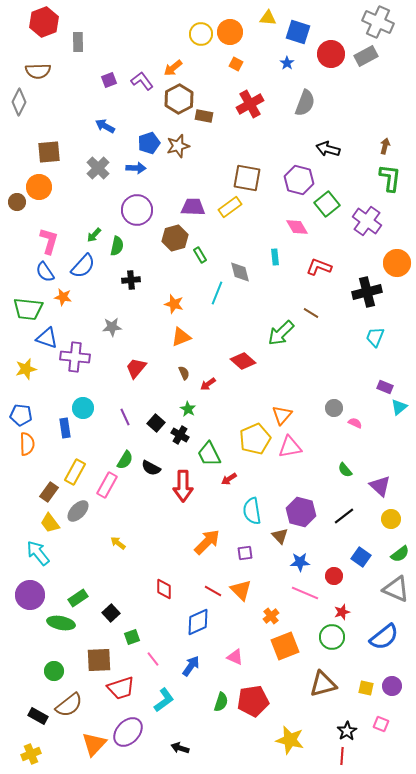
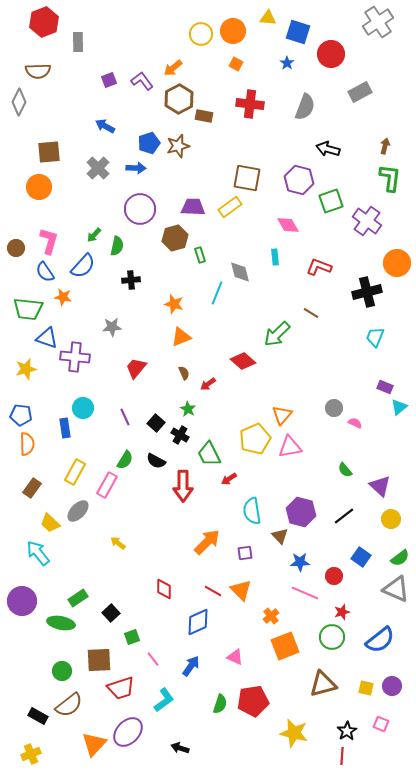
gray cross at (378, 22): rotated 32 degrees clockwise
orange circle at (230, 32): moved 3 px right, 1 px up
gray rectangle at (366, 56): moved 6 px left, 36 px down
gray semicircle at (305, 103): moved 4 px down
red cross at (250, 104): rotated 36 degrees clockwise
brown circle at (17, 202): moved 1 px left, 46 px down
green square at (327, 204): moved 4 px right, 3 px up; rotated 20 degrees clockwise
purple circle at (137, 210): moved 3 px right, 1 px up
pink diamond at (297, 227): moved 9 px left, 2 px up
green rectangle at (200, 255): rotated 14 degrees clockwise
green arrow at (281, 333): moved 4 px left, 1 px down
black semicircle at (151, 468): moved 5 px right, 7 px up
brown rectangle at (49, 492): moved 17 px left, 4 px up
yellow trapezoid at (50, 523): rotated 10 degrees counterclockwise
green semicircle at (400, 554): moved 4 px down
purple circle at (30, 595): moved 8 px left, 6 px down
blue semicircle at (384, 637): moved 4 px left, 3 px down
green circle at (54, 671): moved 8 px right
green semicircle at (221, 702): moved 1 px left, 2 px down
yellow star at (290, 740): moved 4 px right, 7 px up
